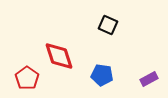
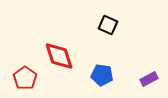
red pentagon: moved 2 px left
